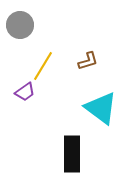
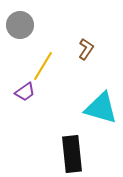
brown L-shape: moved 2 px left, 12 px up; rotated 40 degrees counterclockwise
cyan triangle: rotated 21 degrees counterclockwise
black rectangle: rotated 6 degrees counterclockwise
